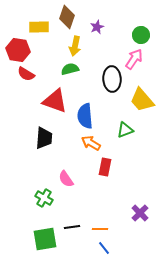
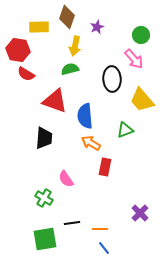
pink arrow: rotated 105 degrees clockwise
black line: moved 4 px up
